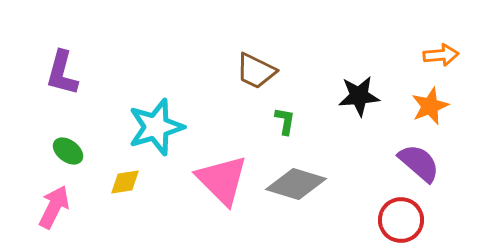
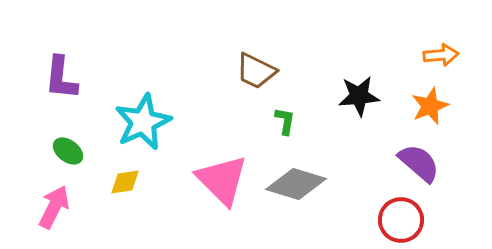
purple L-shape: moved 1 px left, 5 px down; rotated 9 degrees counterclockwise
cyan star: moved 13 px left, 5 px up; rotated 8 degrees counterclockwise
